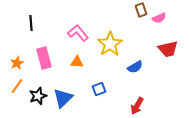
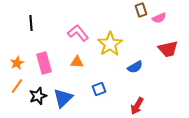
pink rectangle: moved 5 px down
